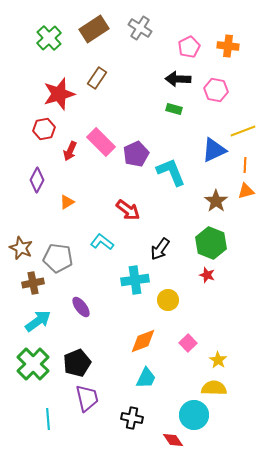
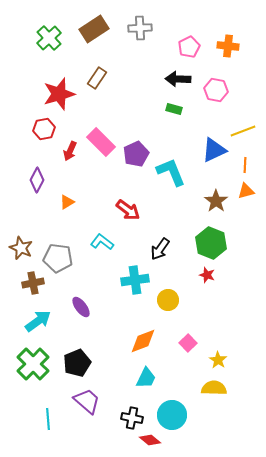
gray cross at (140, 28): rotated 35 degrees counterclockwise
purple trapezoid at (87, 398): moved 3 px down; rotated 36 degrees counterclockwise
cyan circle at (194, 415): moved 22 px left
red diamond at (173, 440): moved 23 px left; rotated 15 degrees counterclockwise
